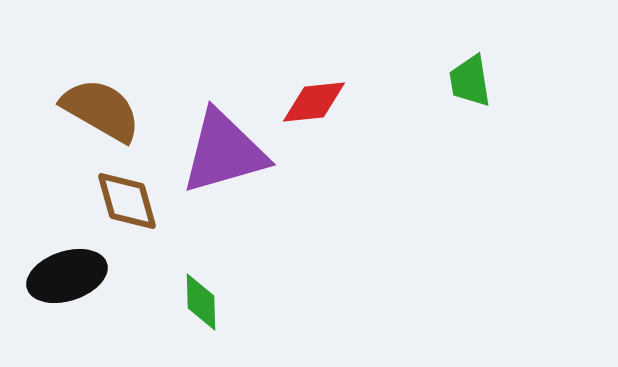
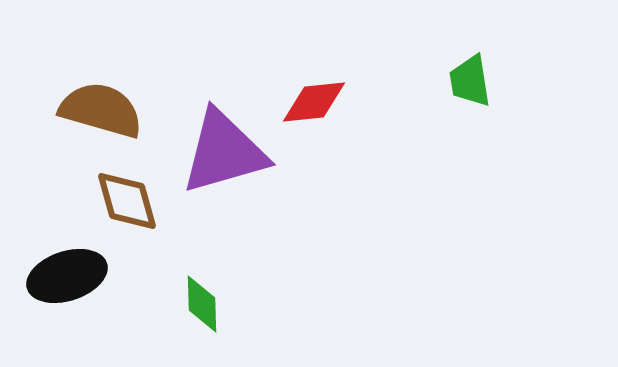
brown semicircle: rotated 14 degrees counterclockwise
green diamond: moved 1 px right, 2 px down
